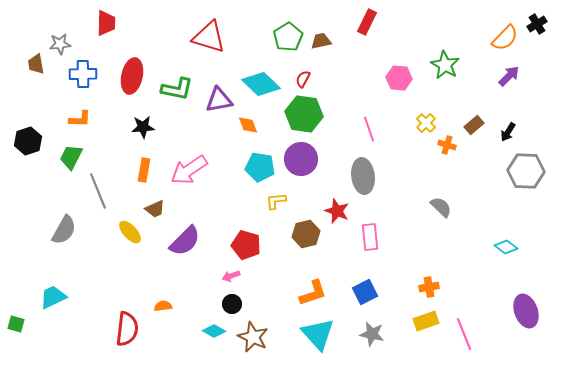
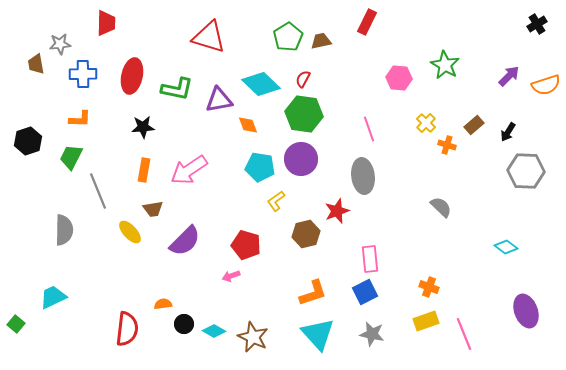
orange semicircle at (505, 38): moved 41 px right, 47 px down; rotated 28 degrees clockwise
yellow L-shape at (276, 201): rotated 30 degrees counterclockwise
brown trapezoid at (155, 209): moved 2 px left; rotated 15 degrees clockwise
red star at (337, 211): rotated 30 degrees clockwise
gray semicircle at (64, 230): rotated 28 degrees counterclockwise
pink rectangle at (370, 237): moved 22 px down
orange cross at (429, 287): rotated 30 degrees clockwise
black circle at (232, 304): moved 48 px left, 20 px down
orange semicircle at (163, 306): moved 2 px up
green square at (16, 324): rotated 24 degrees clockwise
